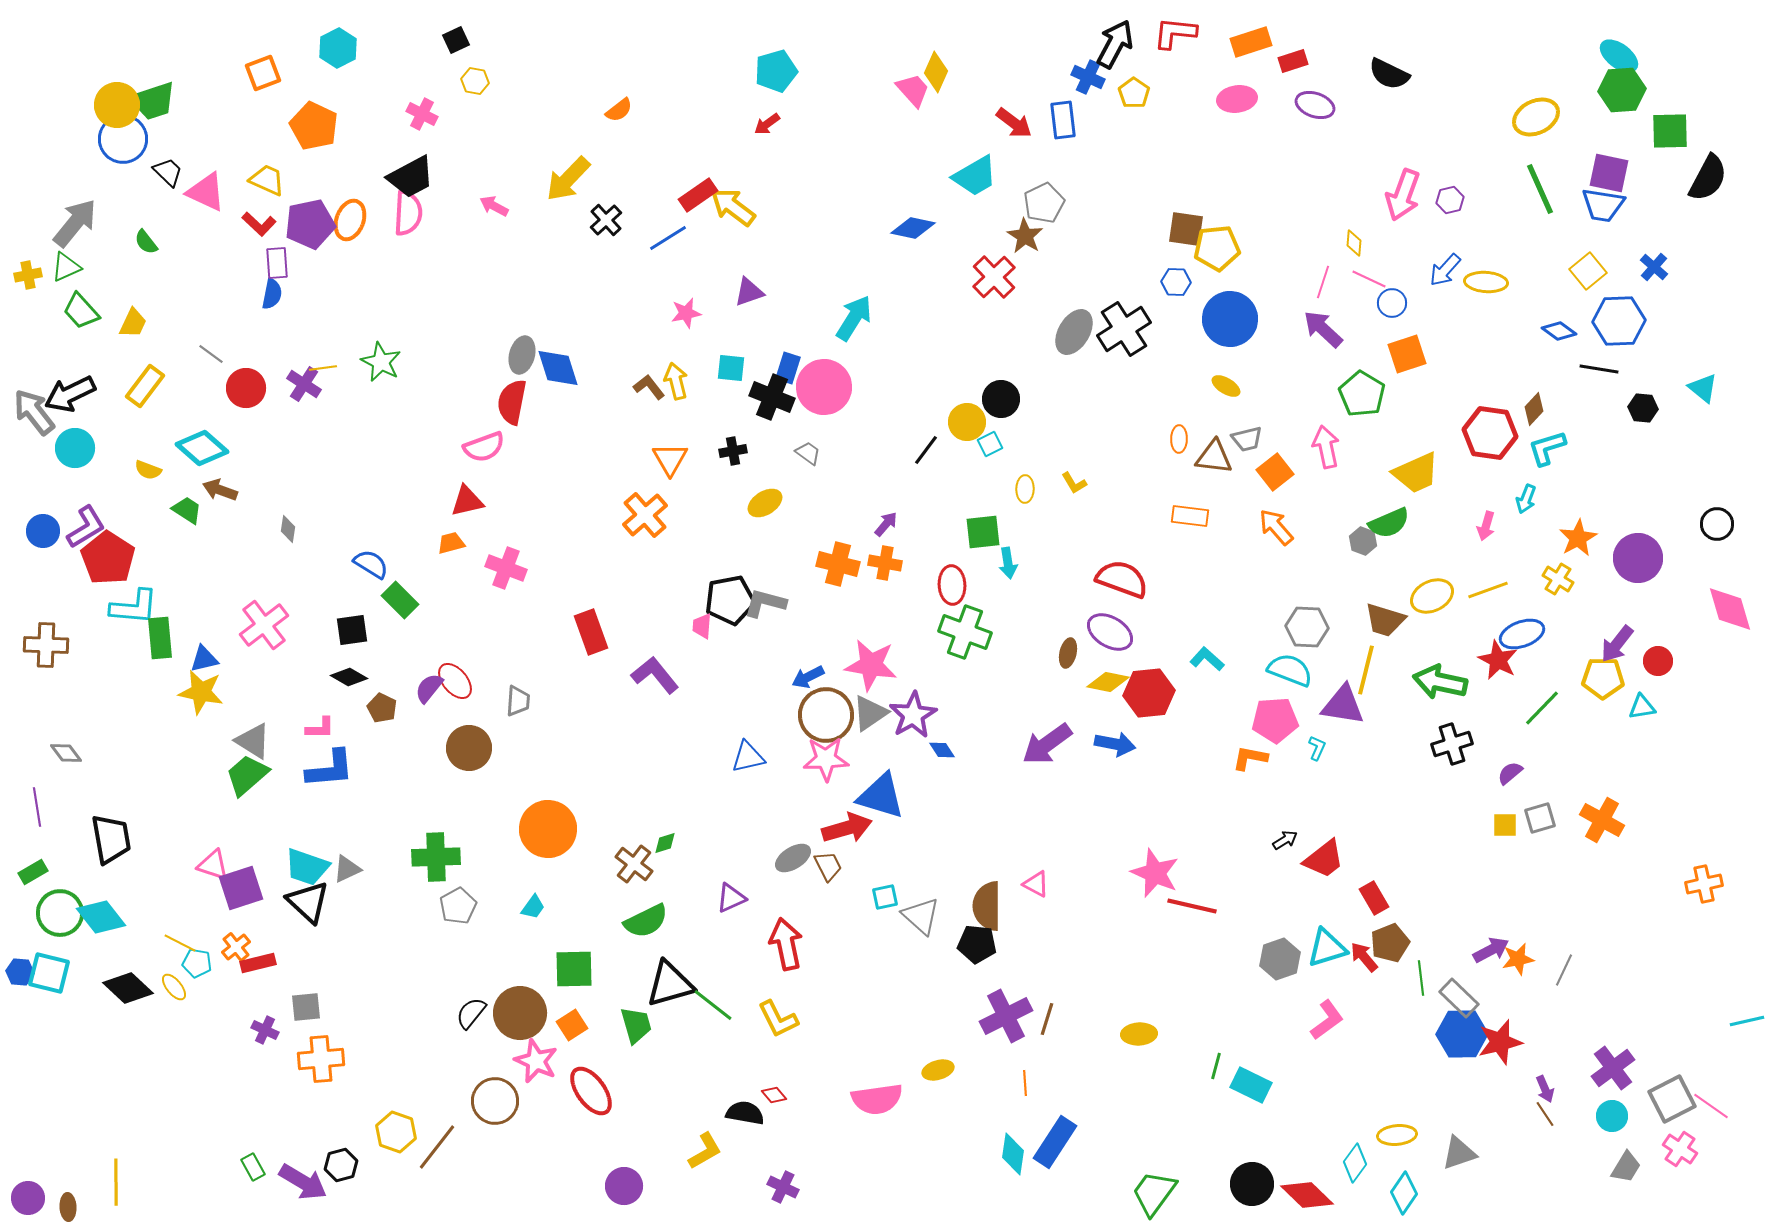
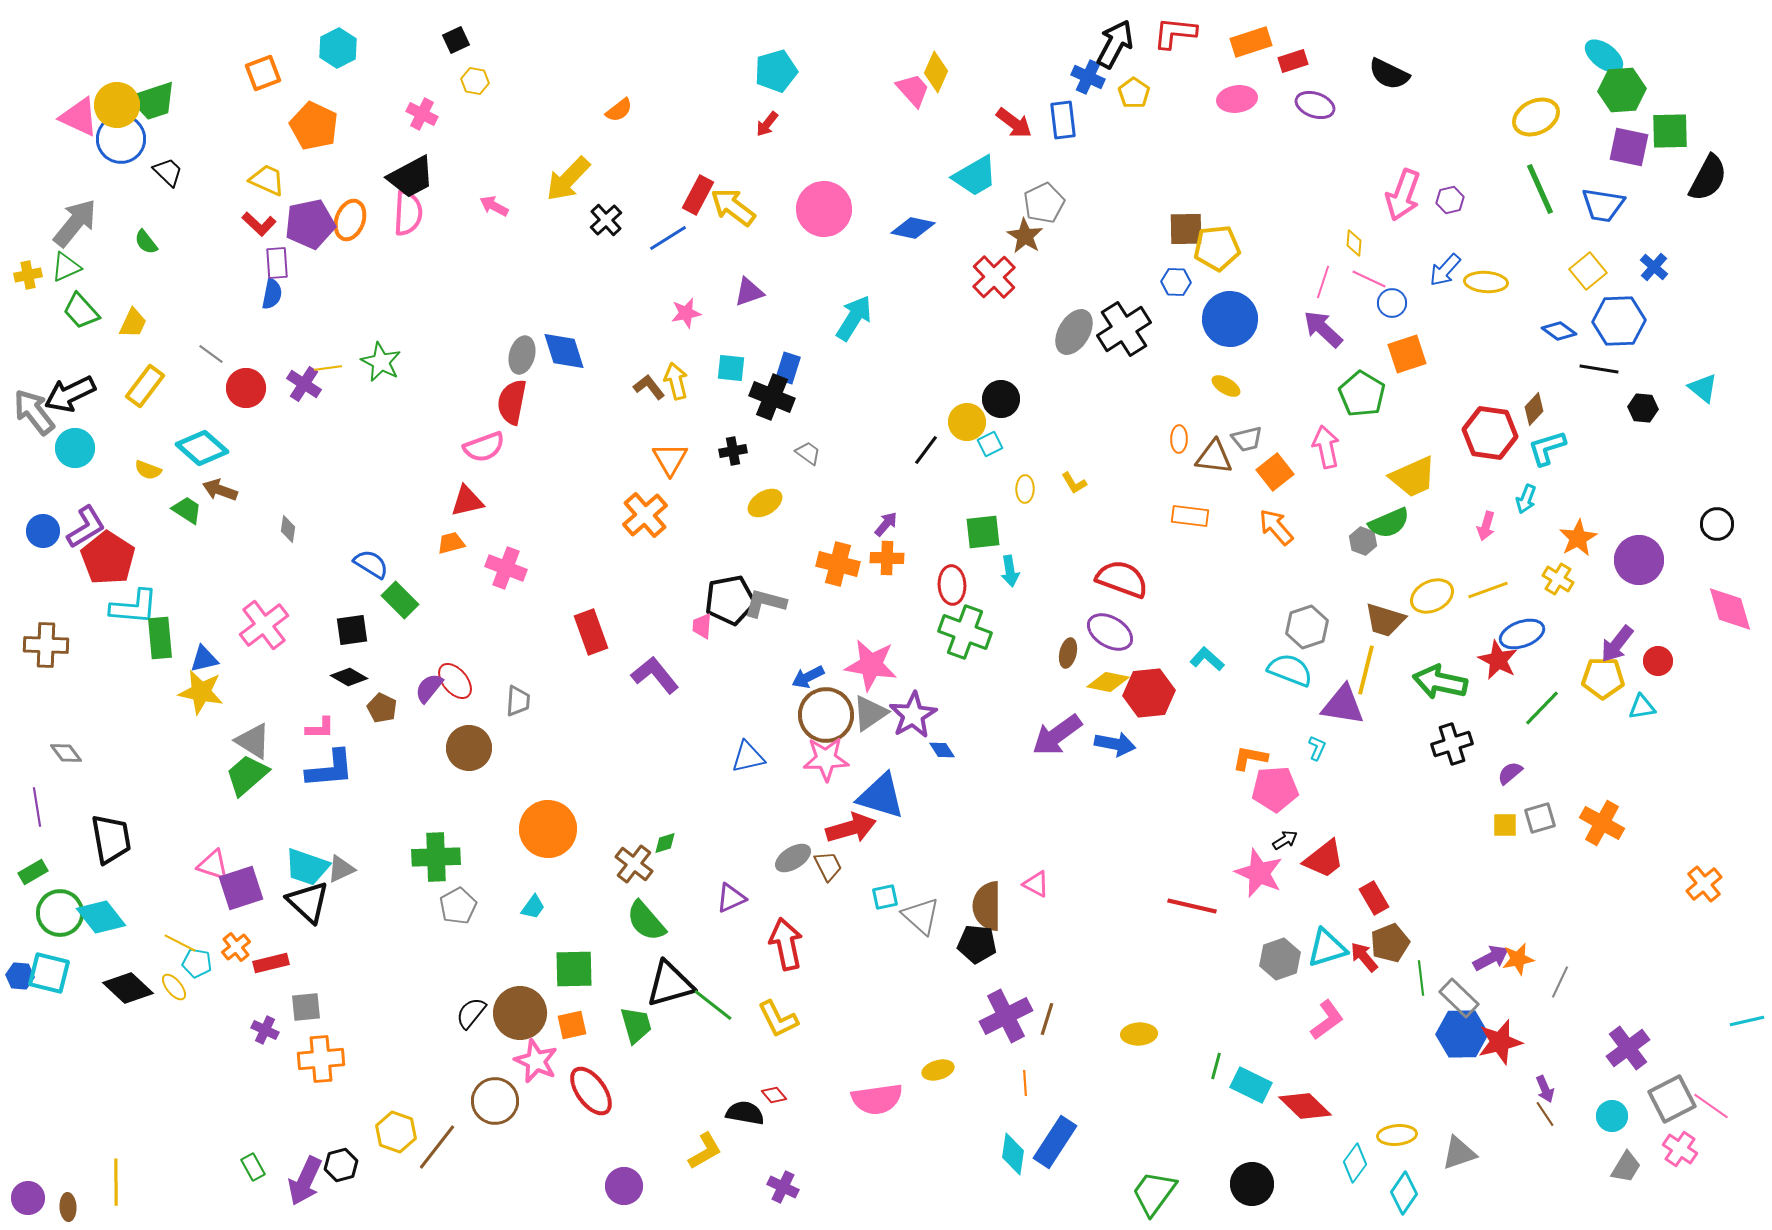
cyan ellipse at (1619, 56): moved 15 px left
red arrow at (767, 124): rotated 16 degrees counterclockwise
blue circle at (123, 139): moved 2 px left
purple square at (1609, 173): moved 20 px right, 26 px up
pink triangle at (206, 192): moved 127 px left, 75 px up
red rectangle at (698, 195): rotated 27 degrees counterclockwise
brown square at (1186, 229): rotated 9 degrees counterclockwise
yellow line at (323, 368): moved 5 px right
blue diamond at (558, 368): moved 6 px right, 17 px up
pink circle at (824, 387): moved 178 px up
yellow trapezoid at (1416, 473): moved 3 px left, 4 px down
purple circle at (1638, 558): moved 1 px right, 2 px down
orange cross at (885, 563): moved 2 px right, 5 px up; rotated 8 degrees counterclockwise
cyan arrow at (1008, 563): moved 2 px right, 8 px down
gray hexagon at (1307, 627): rotated 21 degrees counterclockwise
pink pentagon at (1275, 720): moved 69 px down
purple arrow at (1047, 744): moved 10 px right, 9 px up
orange cross at (1602, 820): moved 3 px down
red arrow at (847, 828): moved 4 px right
gray triangle at (347, 869): moved 6 px left
pink star at (1155, 873): moved 104 px right
orange cross at (1704, 884): rotated 27 degrees counterclockwise
green semicircle at (646, 921): rotated 75 degrees clockwise
purple arrow at (1491, 950): moved 8 px down
red rectangle at (258, 963): moved 13 px right
gray line at (1564, 970): moved 4 px left, 12 px down
blue hexagon at (20, 972): moved 4 px down
orange square at (572, 1025): rotated 20 degrees clockwise
purple cross at (1613, 1068): moved 15 px right, 20 px up
purple arrow at (303, 1182): moved 2 px right, 1 px up; rotated 84 degrees clockwise
red diamond at (1307, 1195): moved 2 px left, 89 px up
